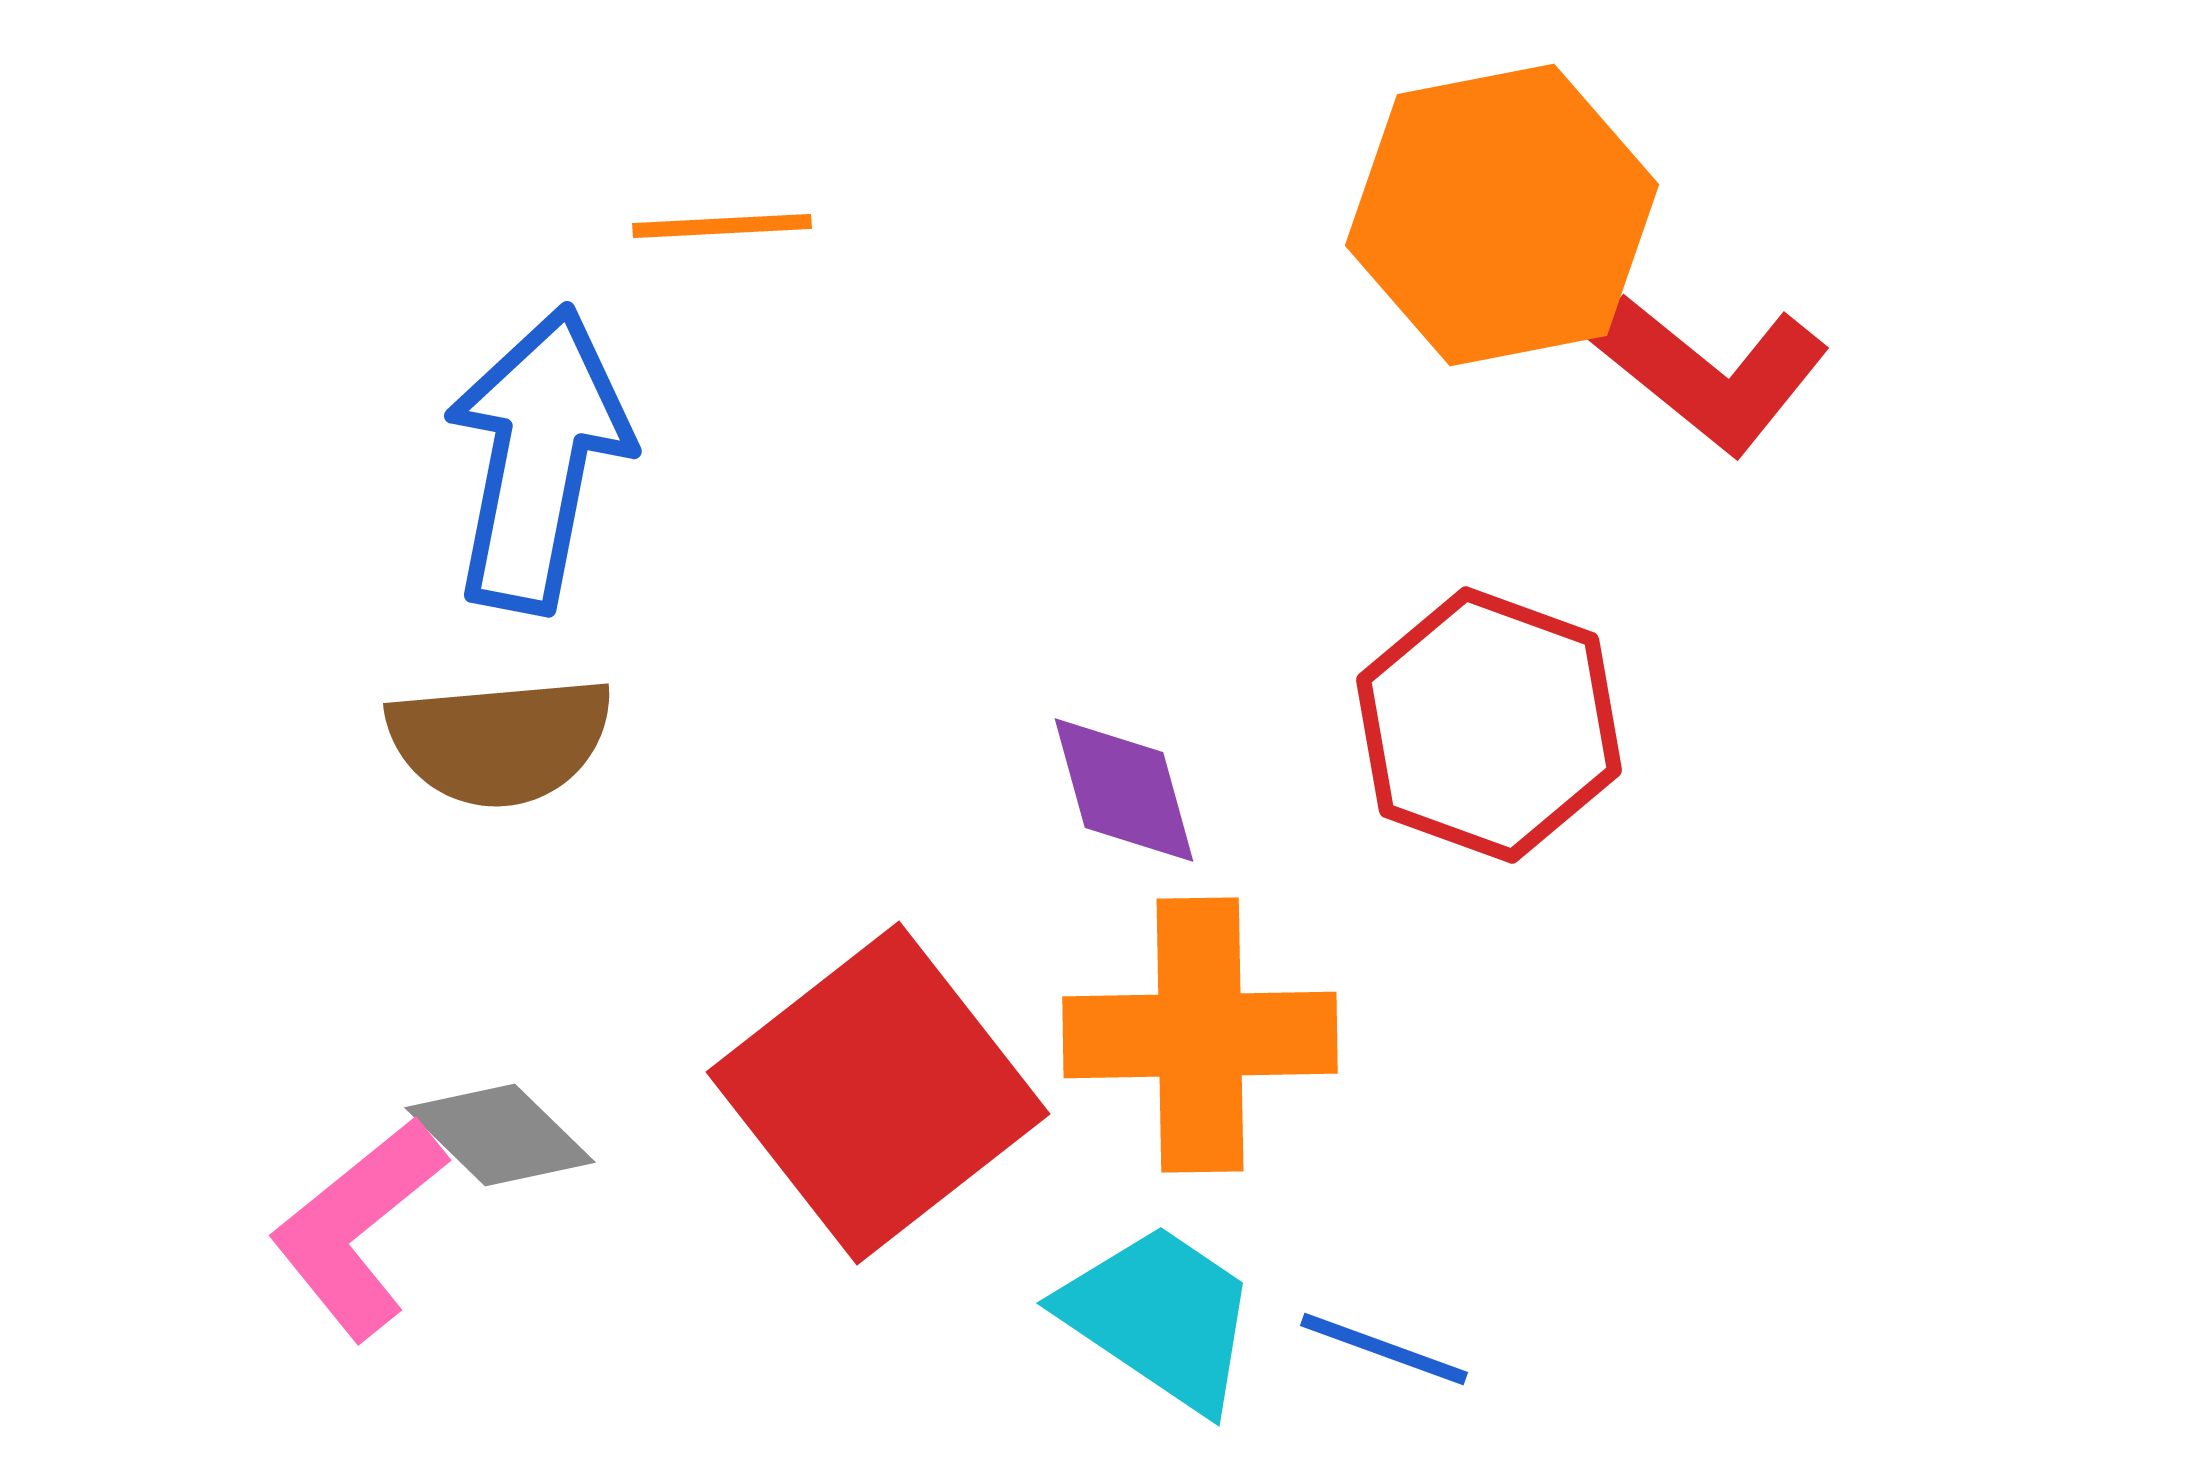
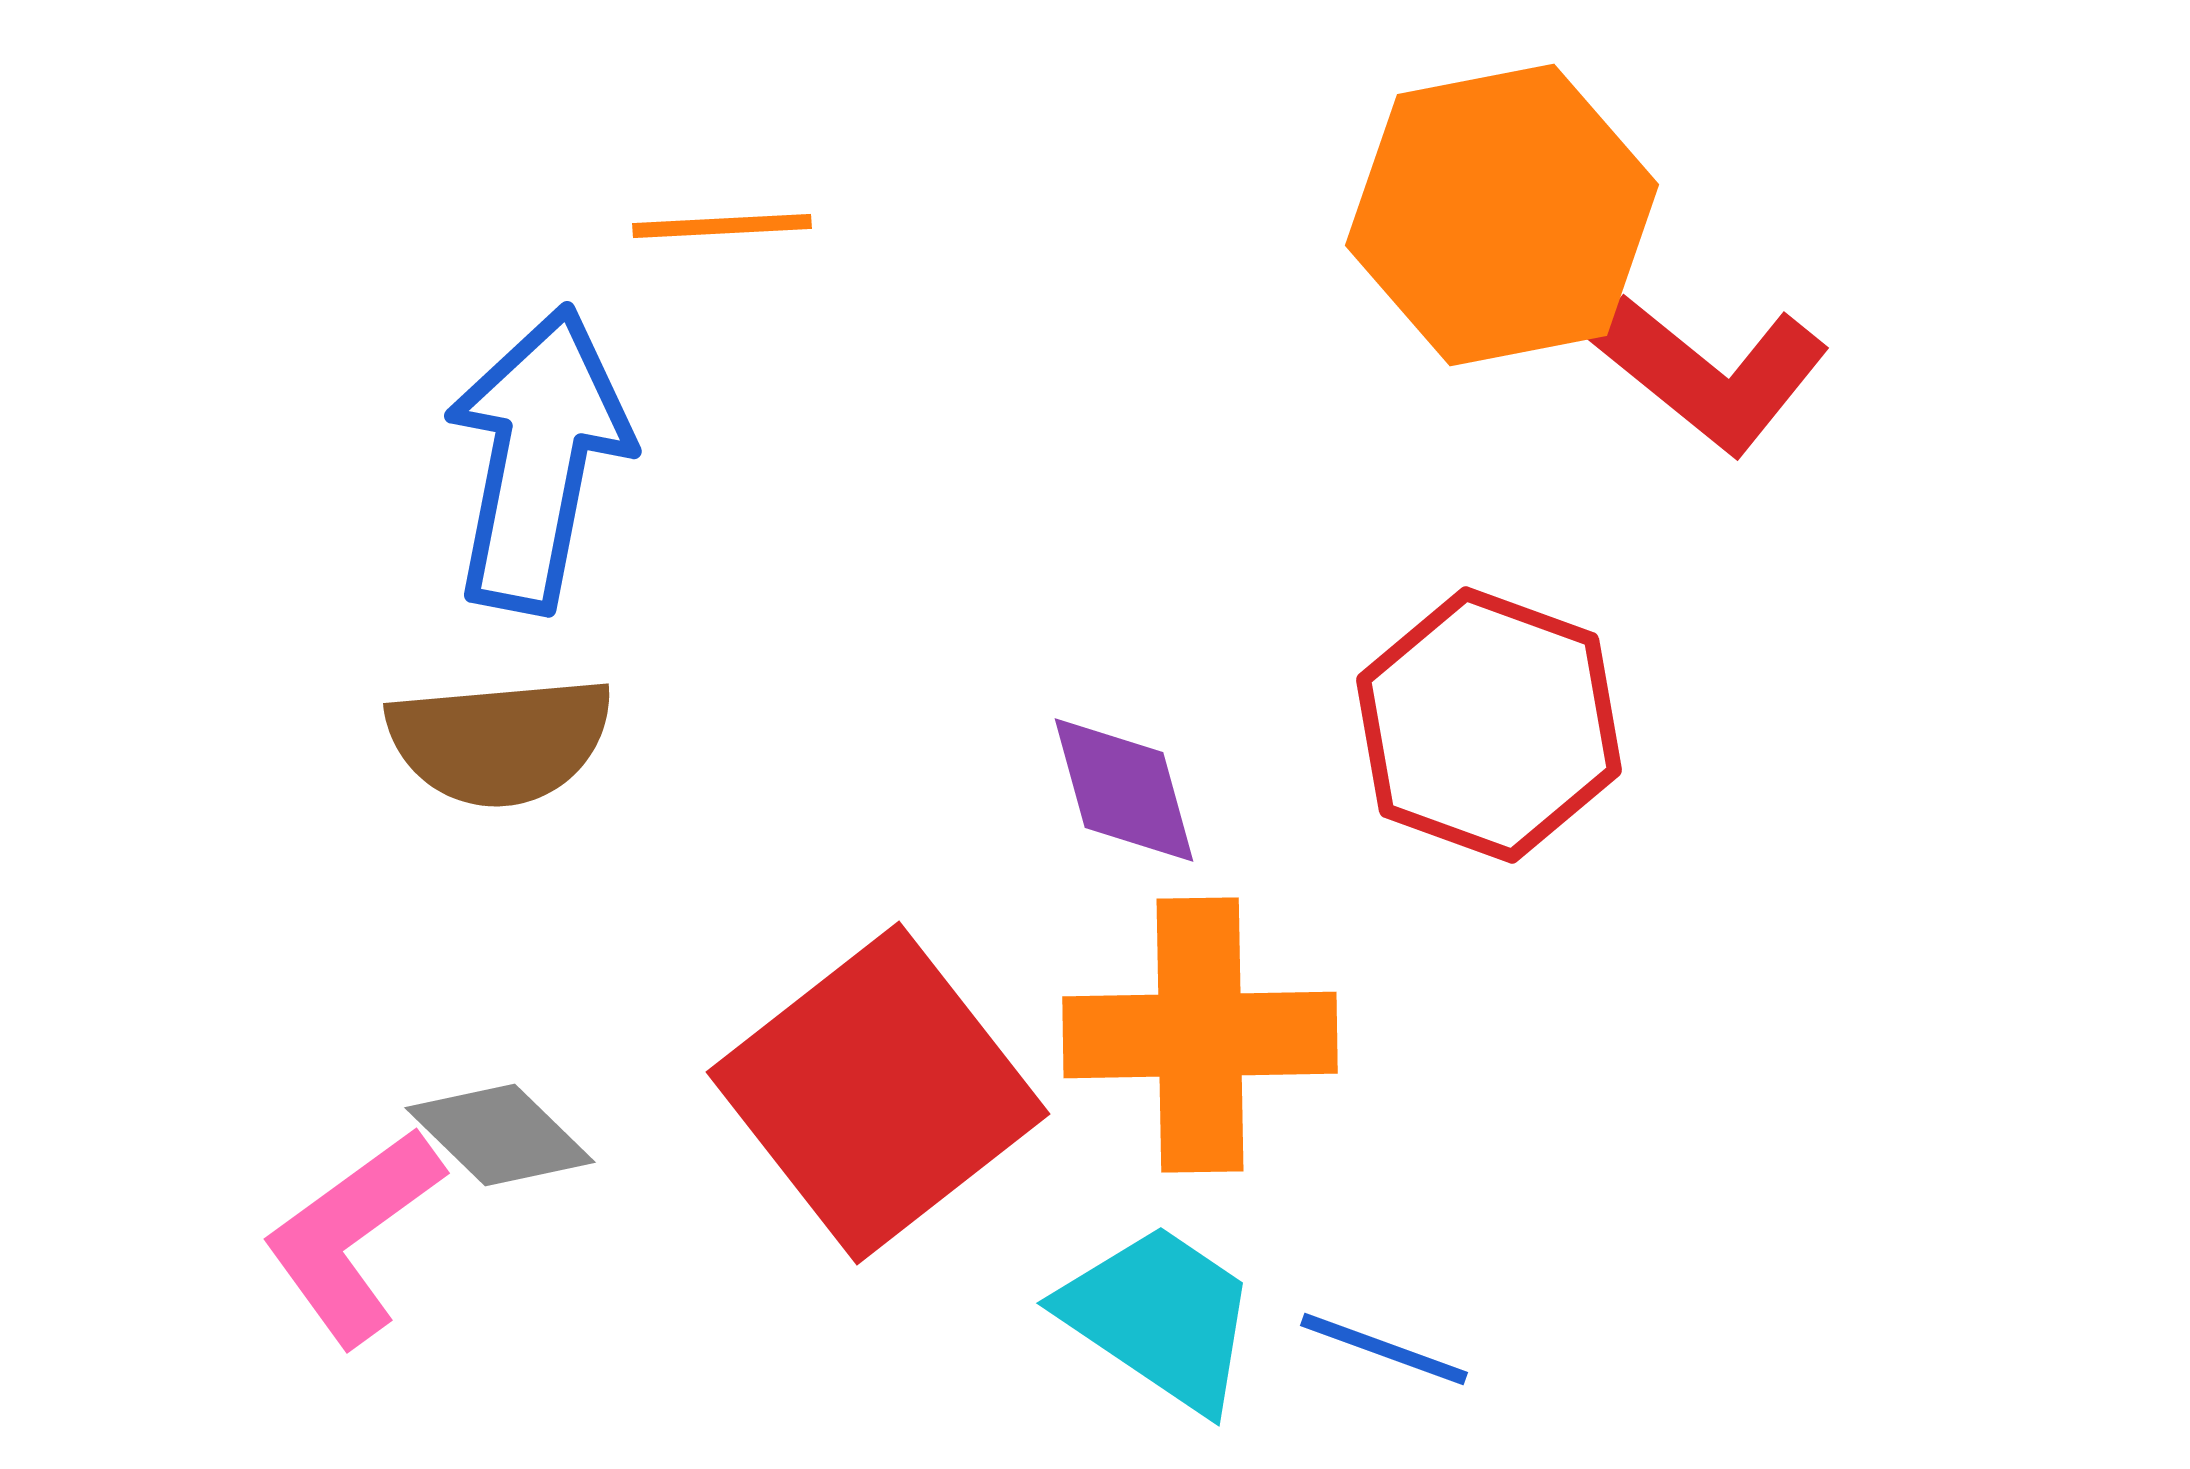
pink L-shape: moved 5 px left, 8 px down; rotated 3 degrees clockwise
